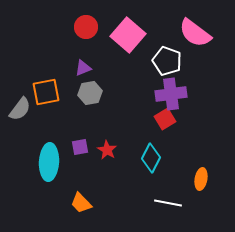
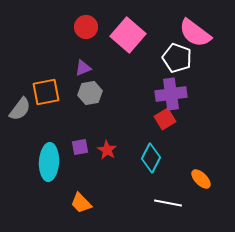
white pentagon: moved 10 px right, 3 px up
orange ellipse: rotated 55 degrees counterclockwise
